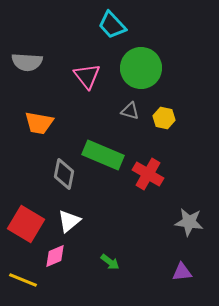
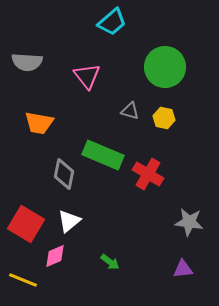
cyan trapezoid: moved 3 px up; rotated 88 degrees counterclockwise
green circle: moved 24 px right, 1 px up
purple triangle: moved 1 px right, 3 px up
